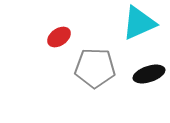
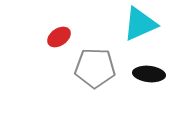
cyan triangle: moved 1 px right, 1 px down
black ellipse: rotated 24 degrees clockwise
